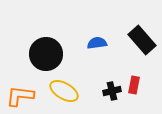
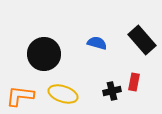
blue semicircle: rotated 24 degrees clockwise
black circle: moved 2 px left
red rectangle: moved 3 px up
yellow ellipse: moved 1 px left, 3 px down; rotated 12 degrees counterclockwise
